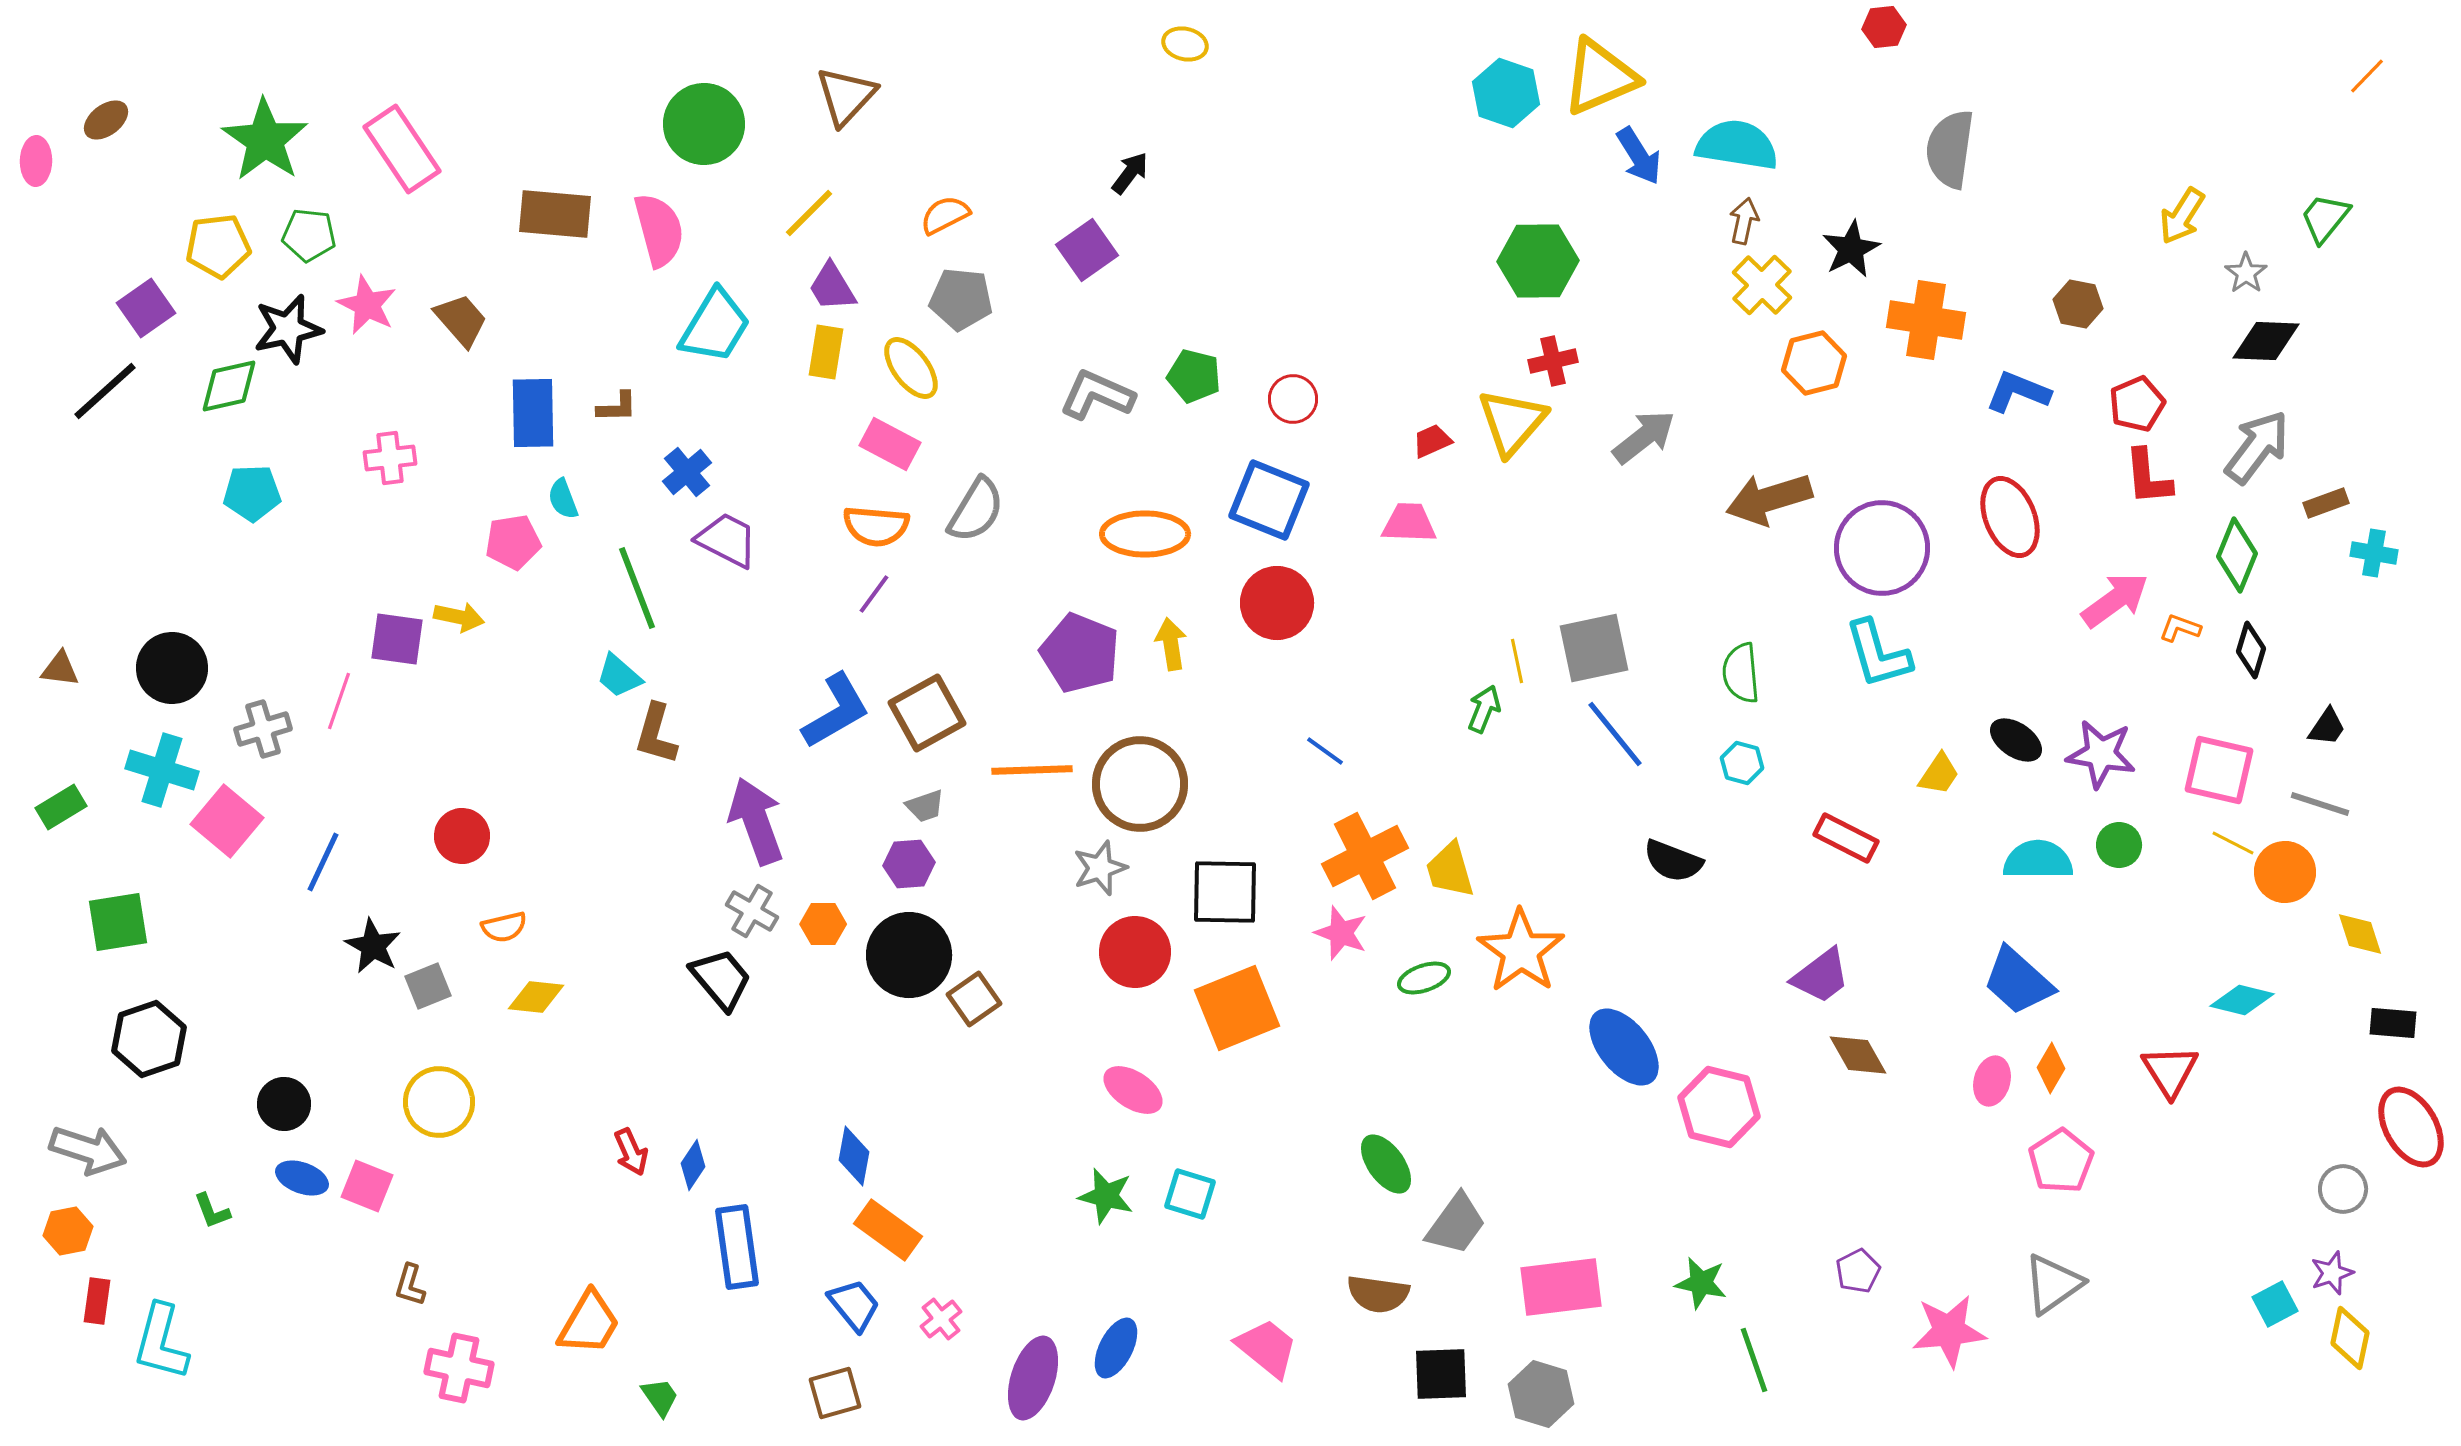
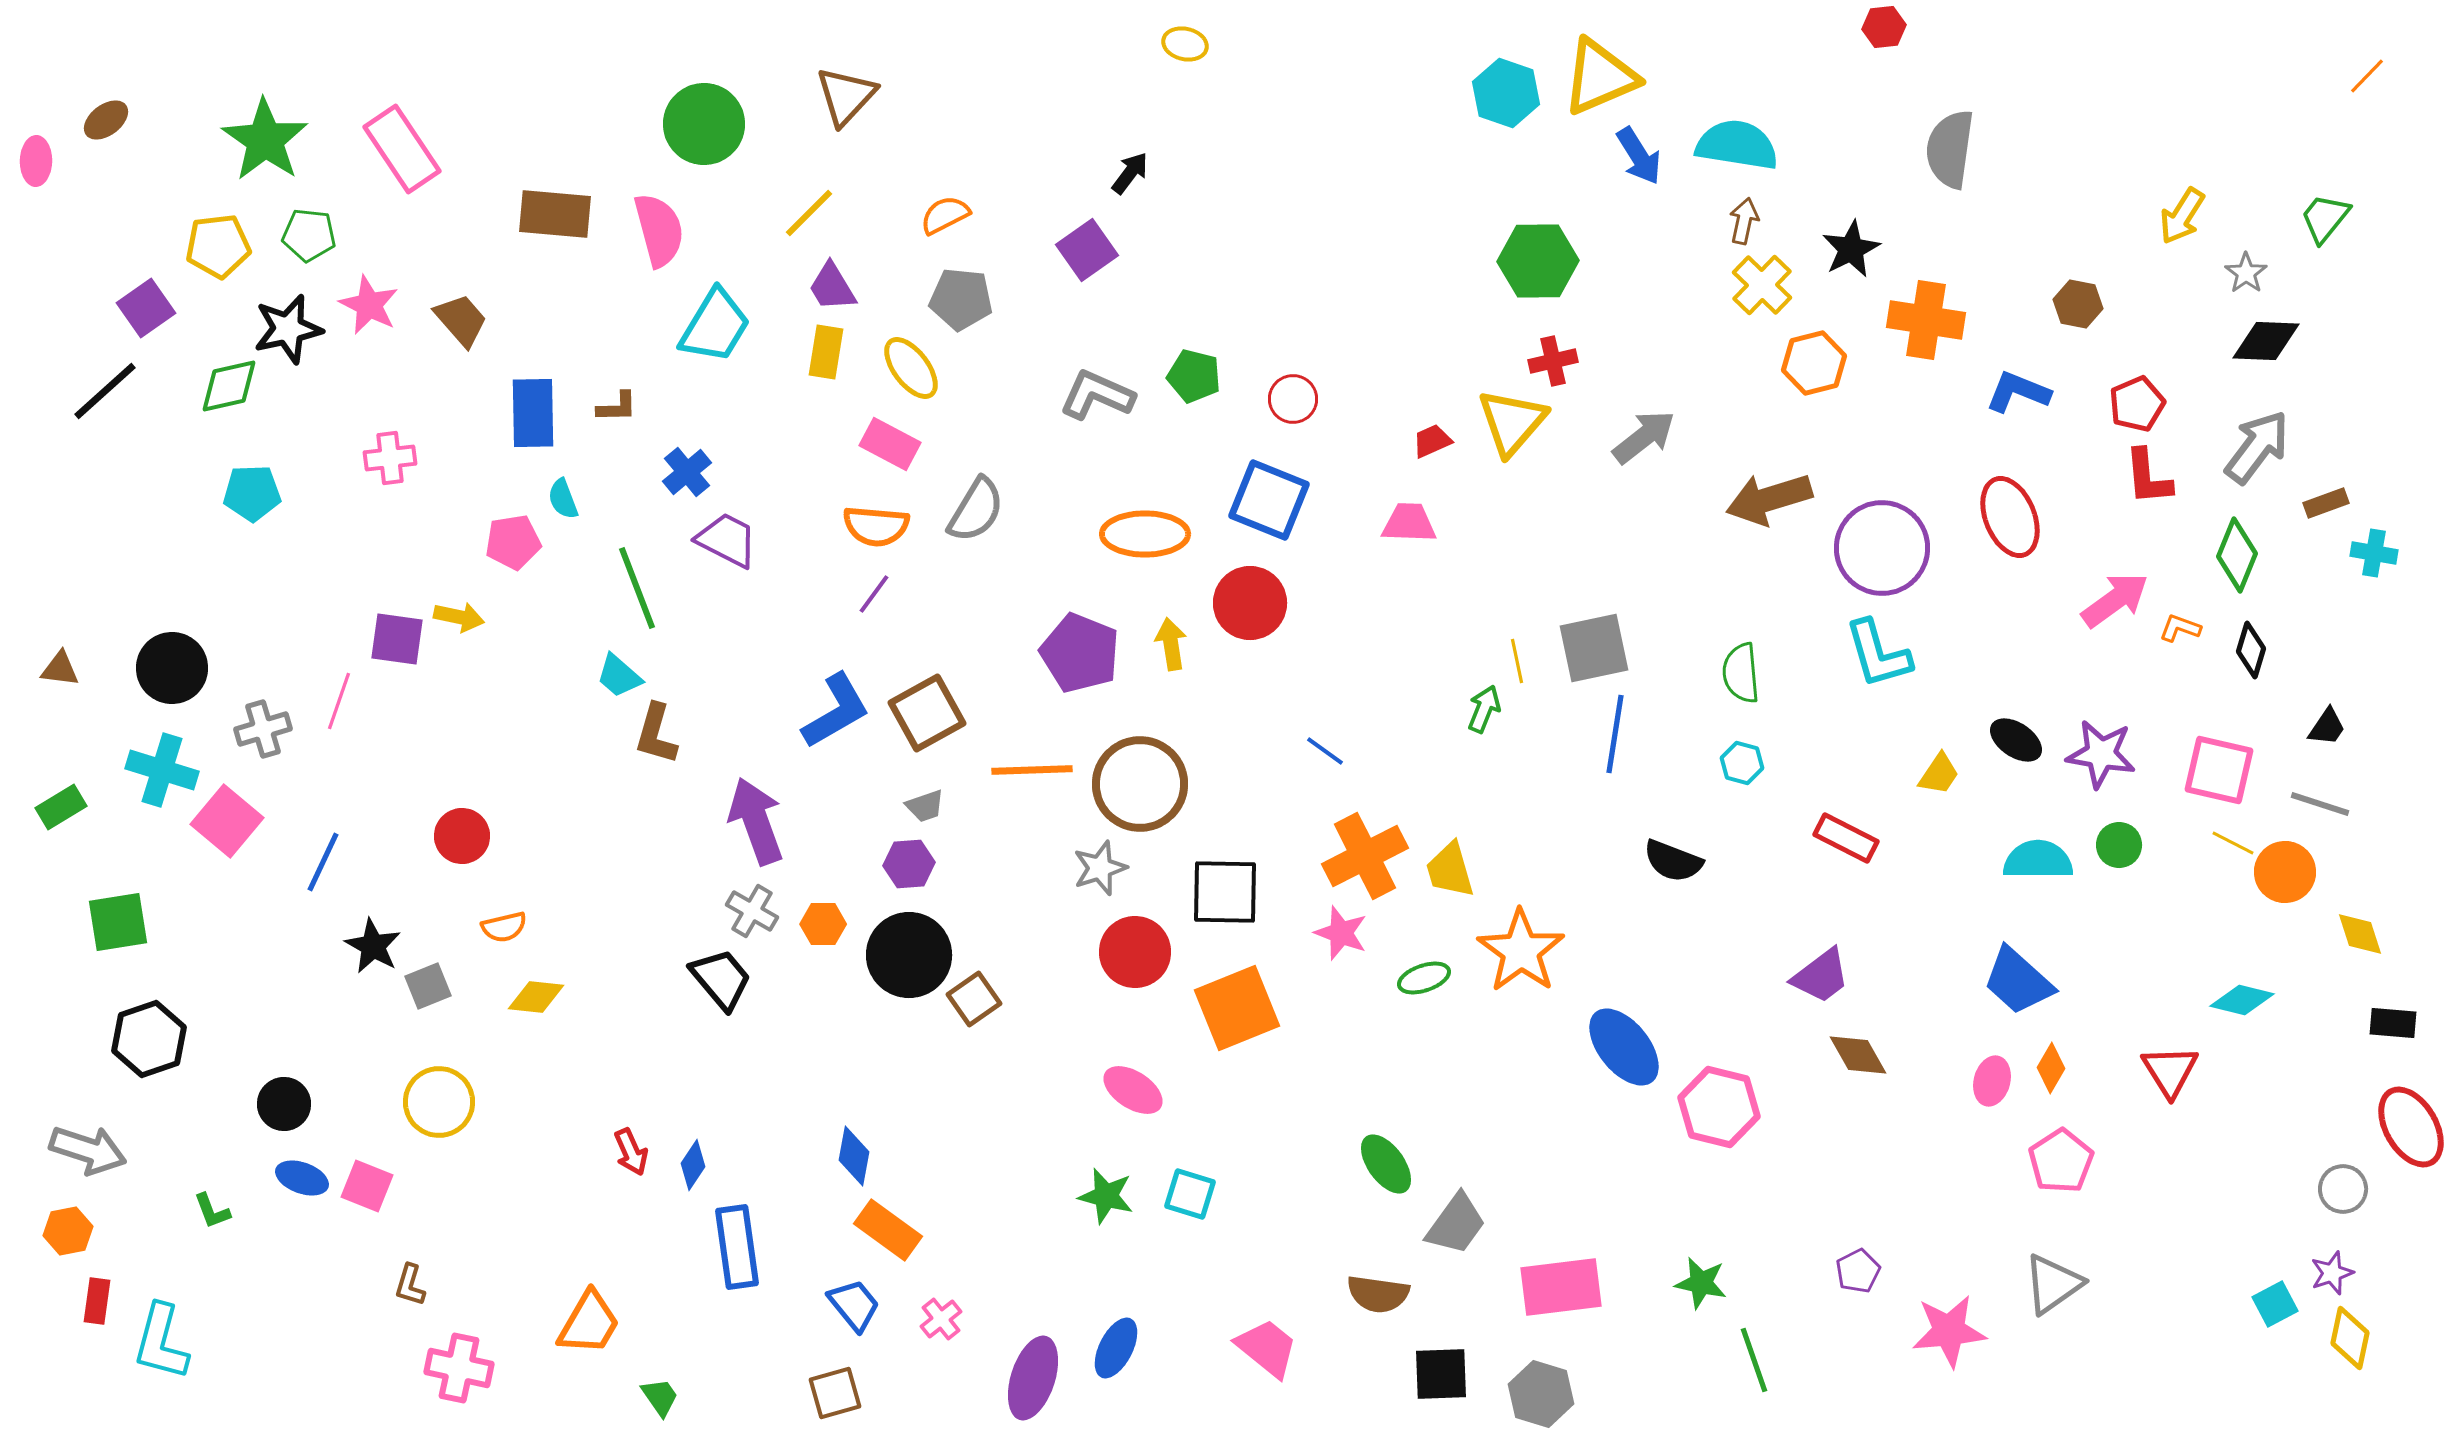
pink star at (367, 305): moved 2 px right
red circle at (1277, 603): moved 27 px left
blue line at (1615, 734): rotated 48 degrees clockwise
